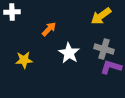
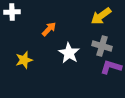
gray cross: moved 2 px left, 3 px up
yellow star: rotated 12 degrees counterclockwise
